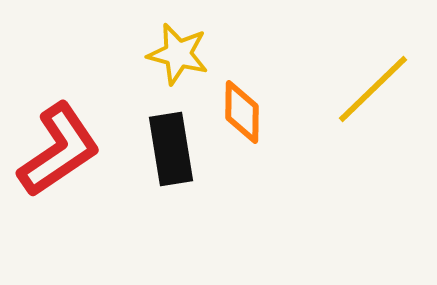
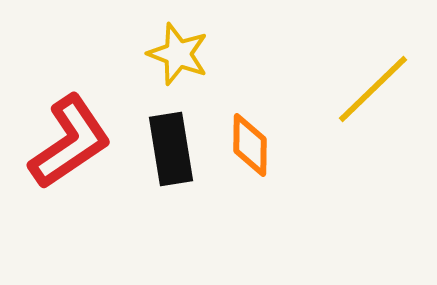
yellow star: rotated 6 degrees clockwise
orange diamond: moved 8 px right, 33 px down
red L-shape: moved 11 px right, 8 px up
